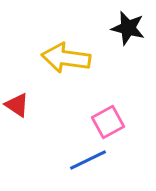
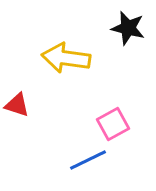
red triangle: rotated 16 degrees counterclockwise
pink square: moved 5 px right, 2 px down
